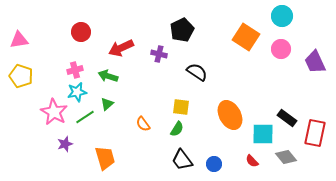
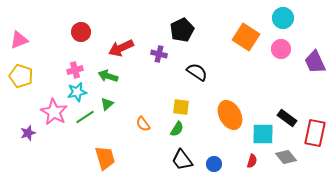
cyan circle: moved 1 px right, 2 px down
pink triangle: rotated 12 degrees counterclockwise
purple star: moved 37 px left, 11 px up
red semicircle: rotated 120 degrees counterclockwise
